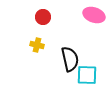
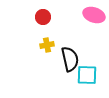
yellow cross: moved 10 px right; rotated 24 degrees counterclockwise
